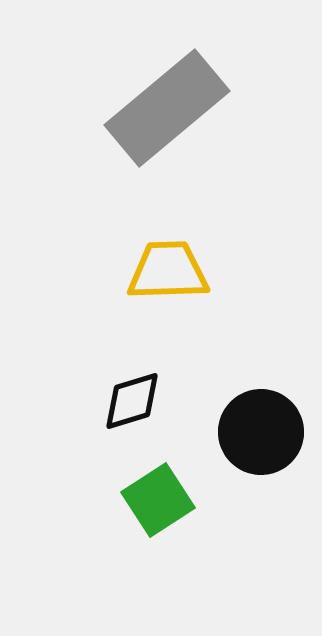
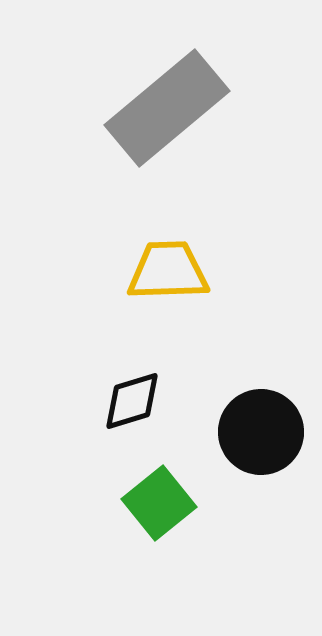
green square: moved 1 px right, 3 px down; rotated 6 degrees counterclockwise
